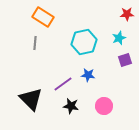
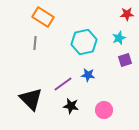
pink circle: moved 4 px down
